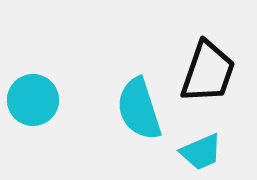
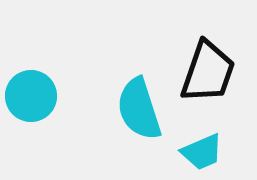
cyan circle: moved 2 px left, 4 px up
cyan trapezoid: moved 1 px right
